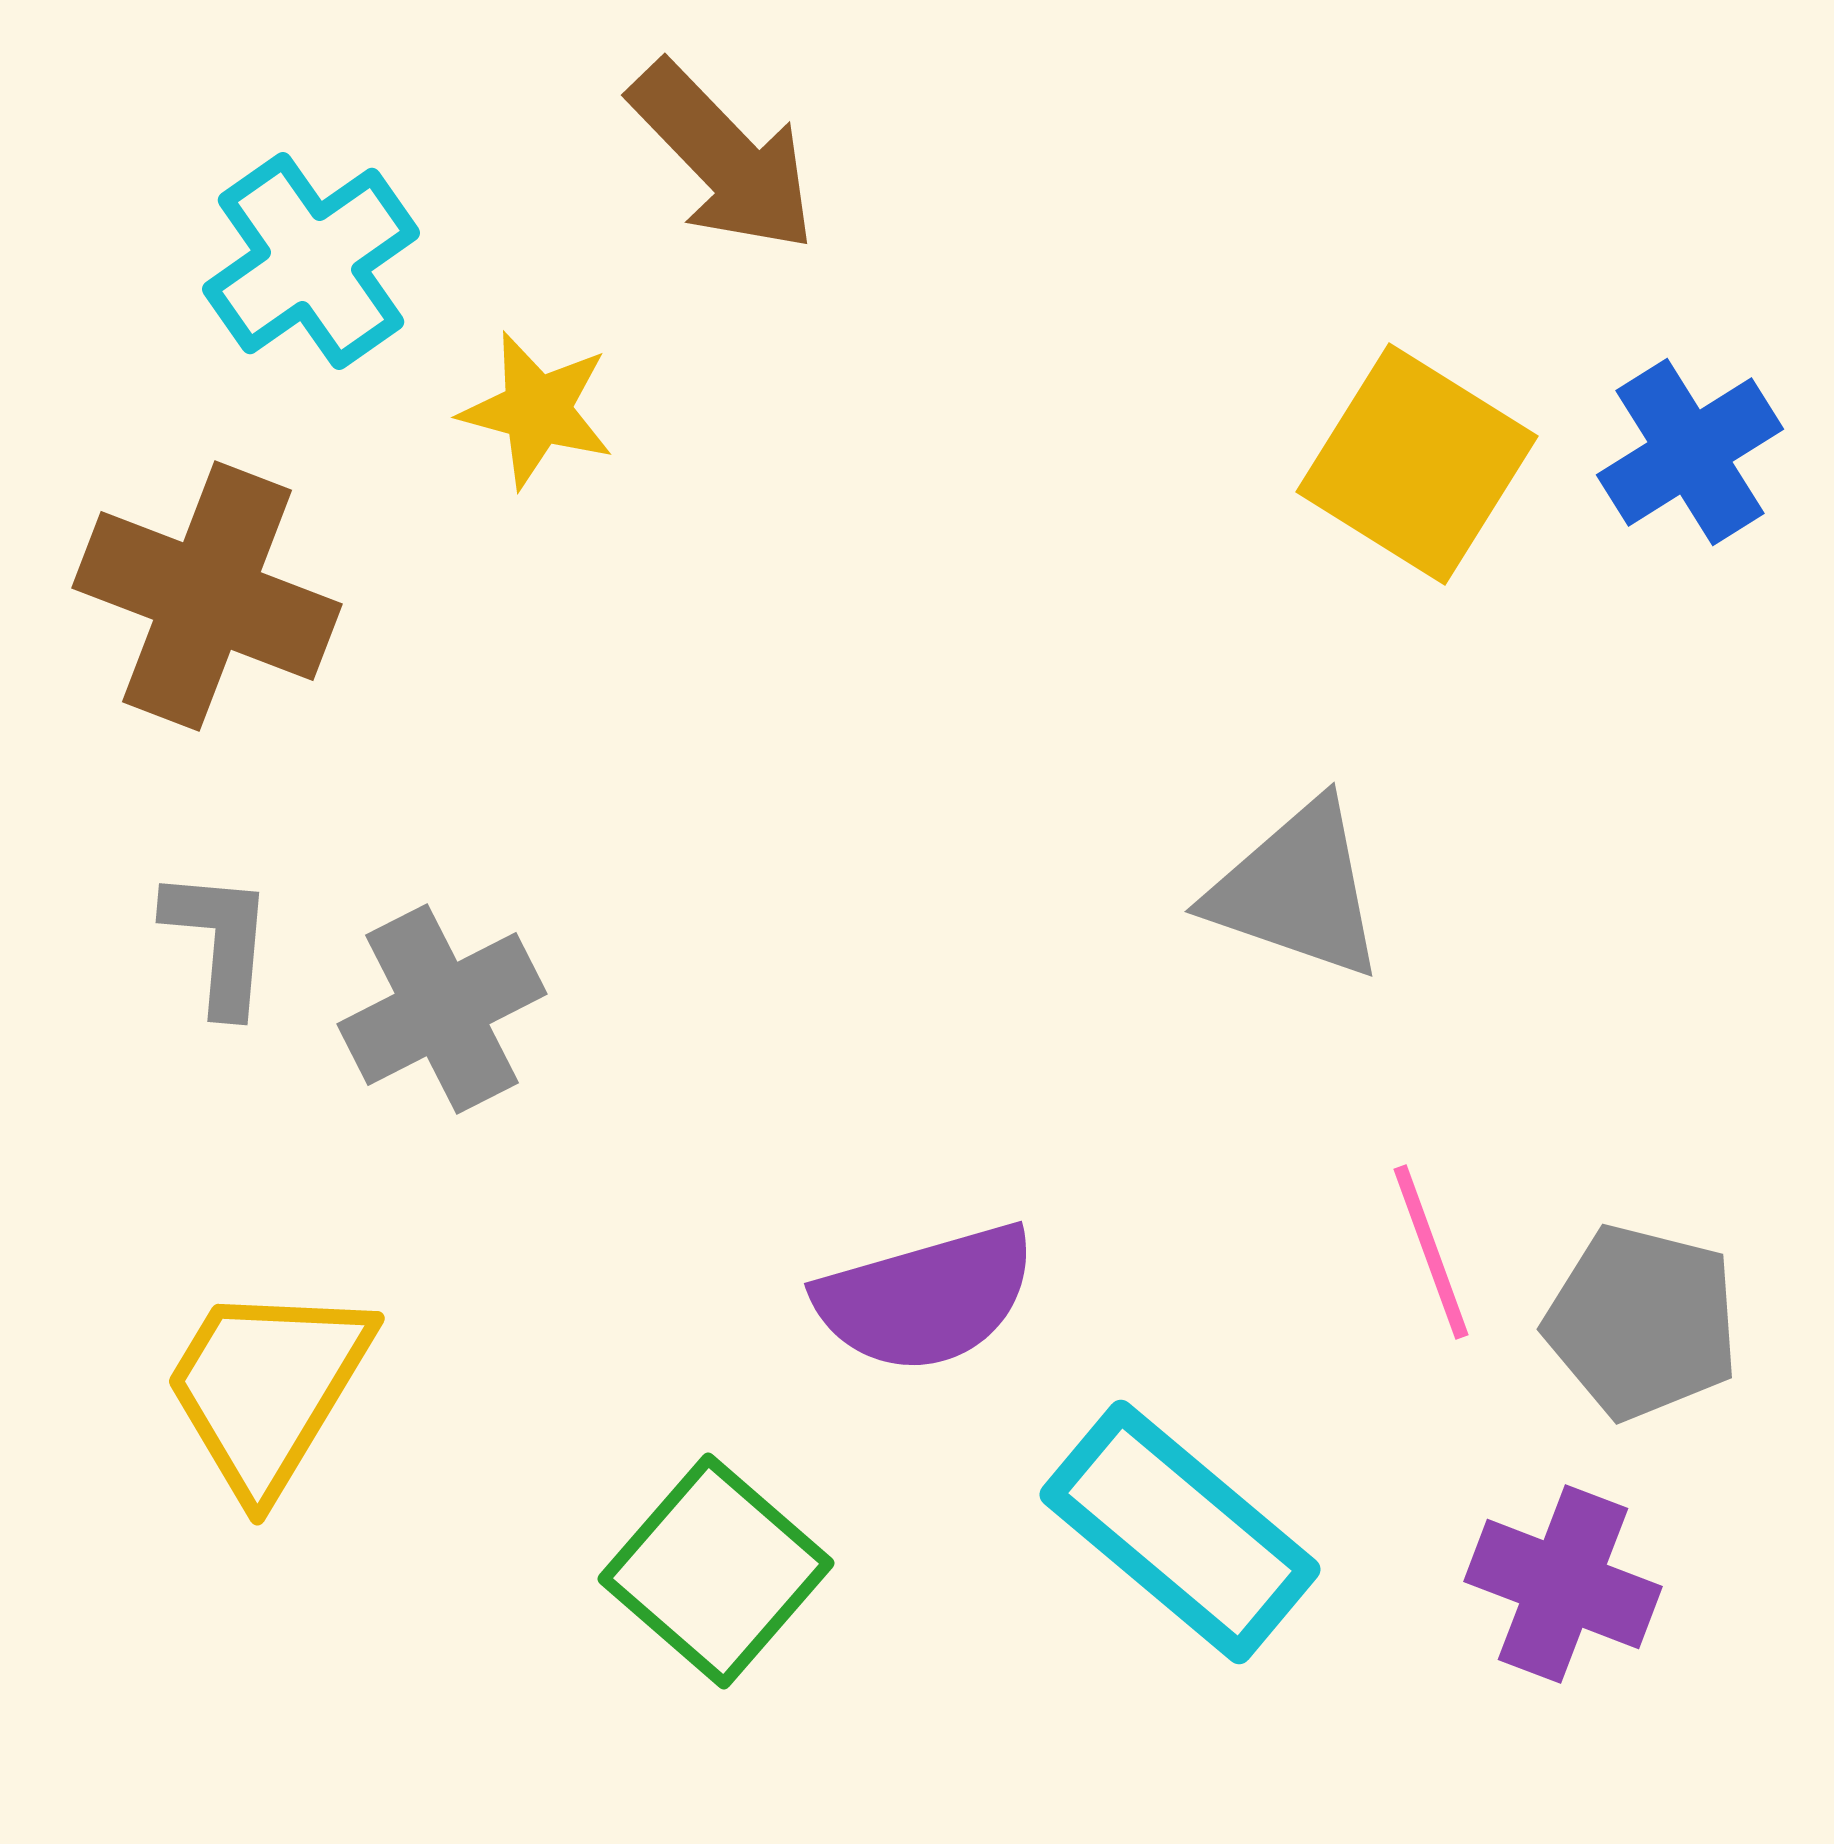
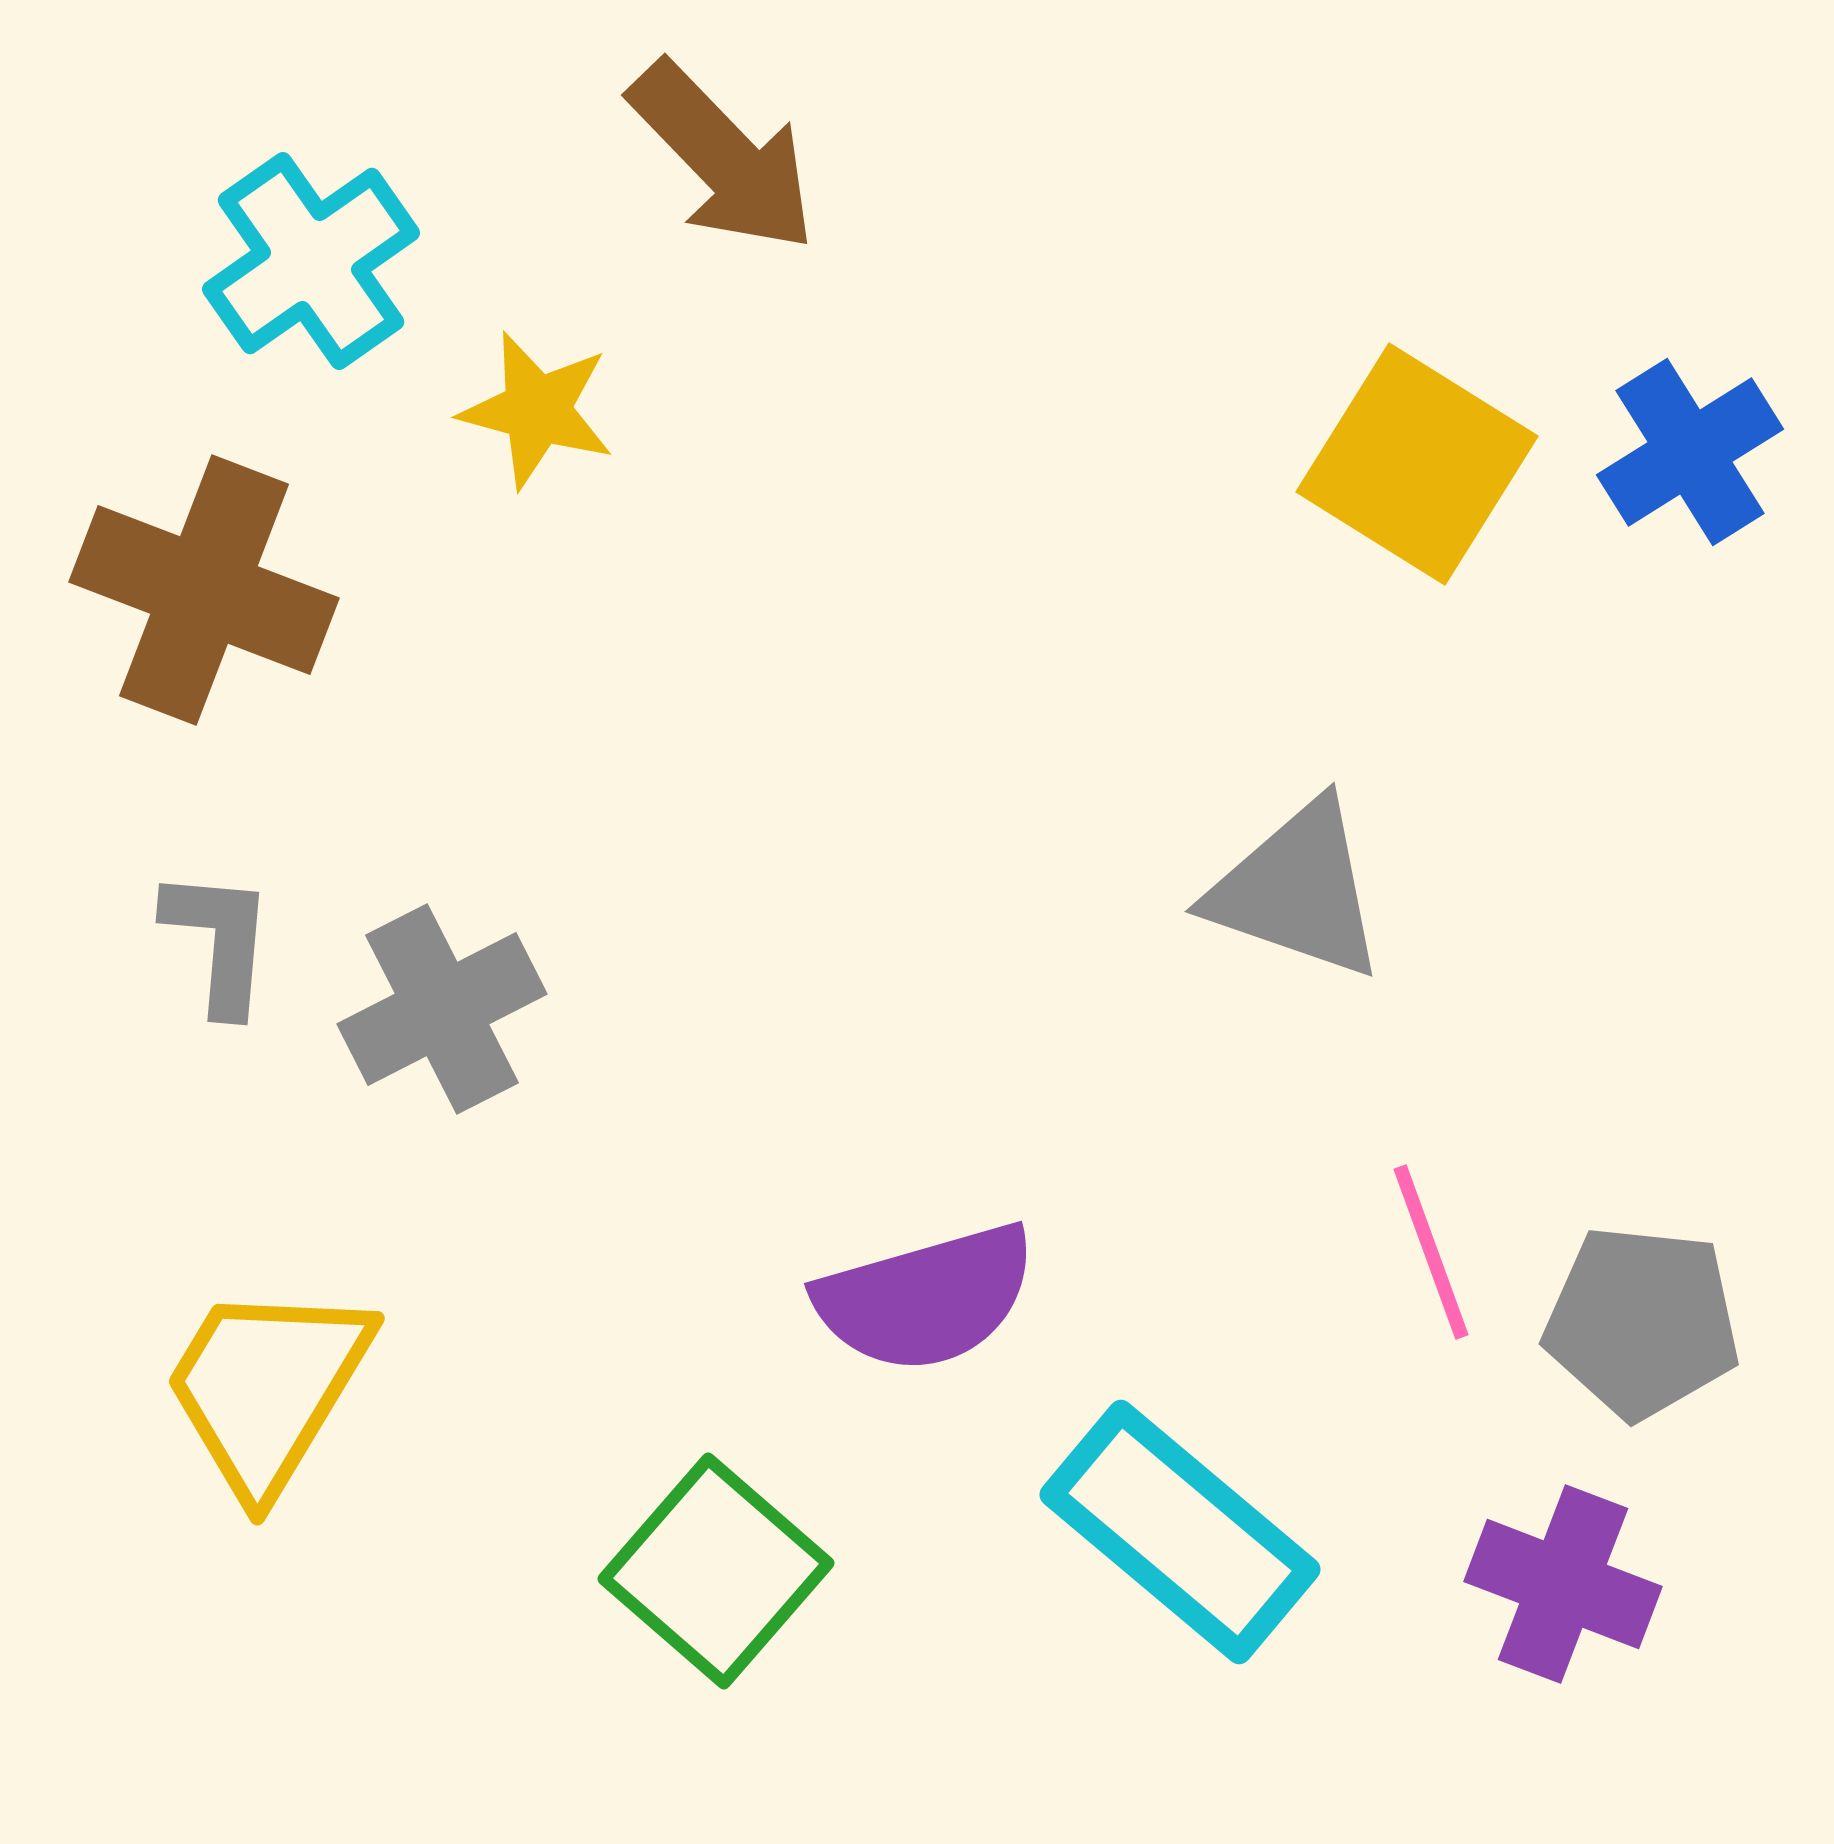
brown cross: moved 3 px left, 6 px up
gray pentagon: rotated 8 degrees counterclockwise
